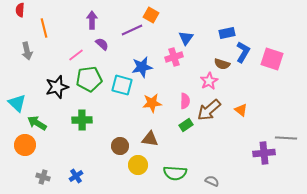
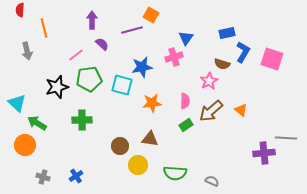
purple line: rotated 10 degrees clockwise
brown arrow: moved 2 px right, 1 px down
